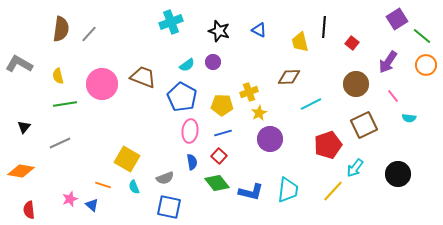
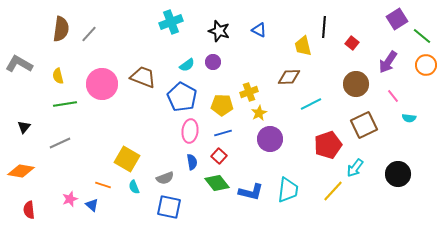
yellow trapezoid at (300, 42): moved 3 px right, 4 px down
